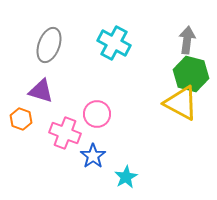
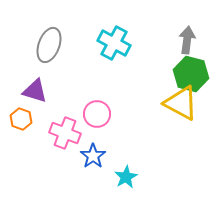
purple triangle: moved 6 px left
